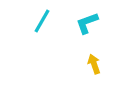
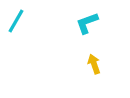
cyan line: moved 26 px left
